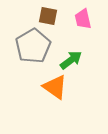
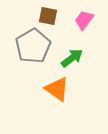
pink trapezoid: moved 1 px right, 1 px down; rotated 50 degrees clockwise
green arrow: moved 1 px right, 2 px up
orange triangle: moved 2 px right, 2 px down
